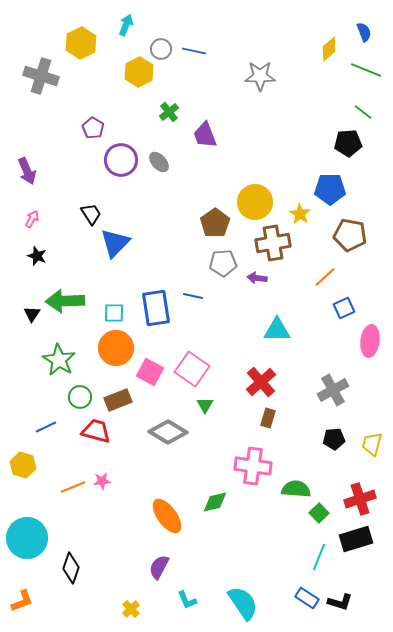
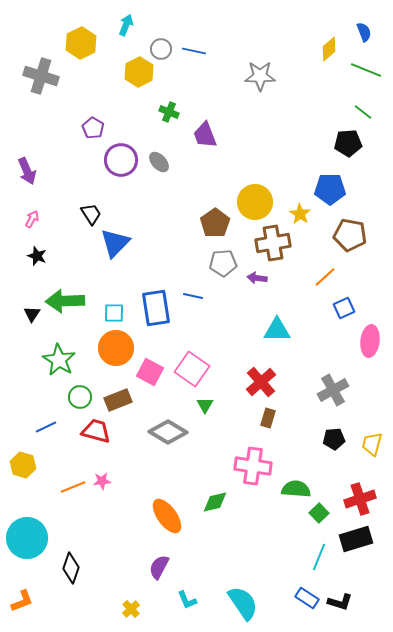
green cross at (169, 112): rotated 30 degrees counterclockwise
